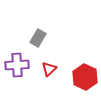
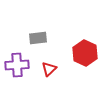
gray rectangle: rotated 54 degrees clockwise
red hexagon: moved 24 px up
